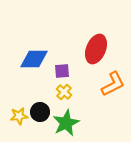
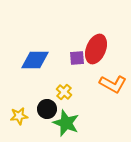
blue diamond: moved 1 px right, 1 px down
purple square: moved 15 px right, 13 px up
orange L-shape: rotated 56 degrees clockwise
black circle: moved 7 px right, 3 px up
green star: rotated 24 degrees counterclockwise
